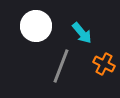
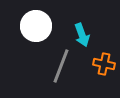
cyan arrow: moved 2 px down; rotated 20 degrees clockwise
orange cross: rotated 15 degrees counterclockwise
